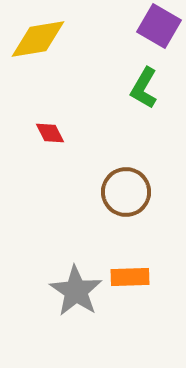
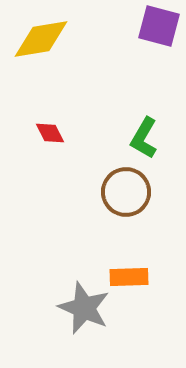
purple square: rotated 15 degrees counterclockwise
yellow diamond: moved 3 px right
green L-shape: moved 50 px down
orange rectangle: moved 1 px left
gray star: moved 8 px right, 17 px down; rotated 10 degrees counterclockwise
